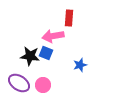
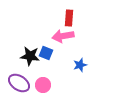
pink arrow: moved 10 px right
